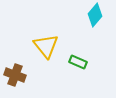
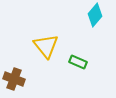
brown cross: moved 1 px left, 4 px down
